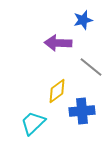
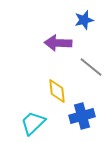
blue star: moved 1 px right
yellow diamond: rotated 60 degrees counterclockwise
blue cross: moved 5 px down; rotated 10 degrees counterclockwise
